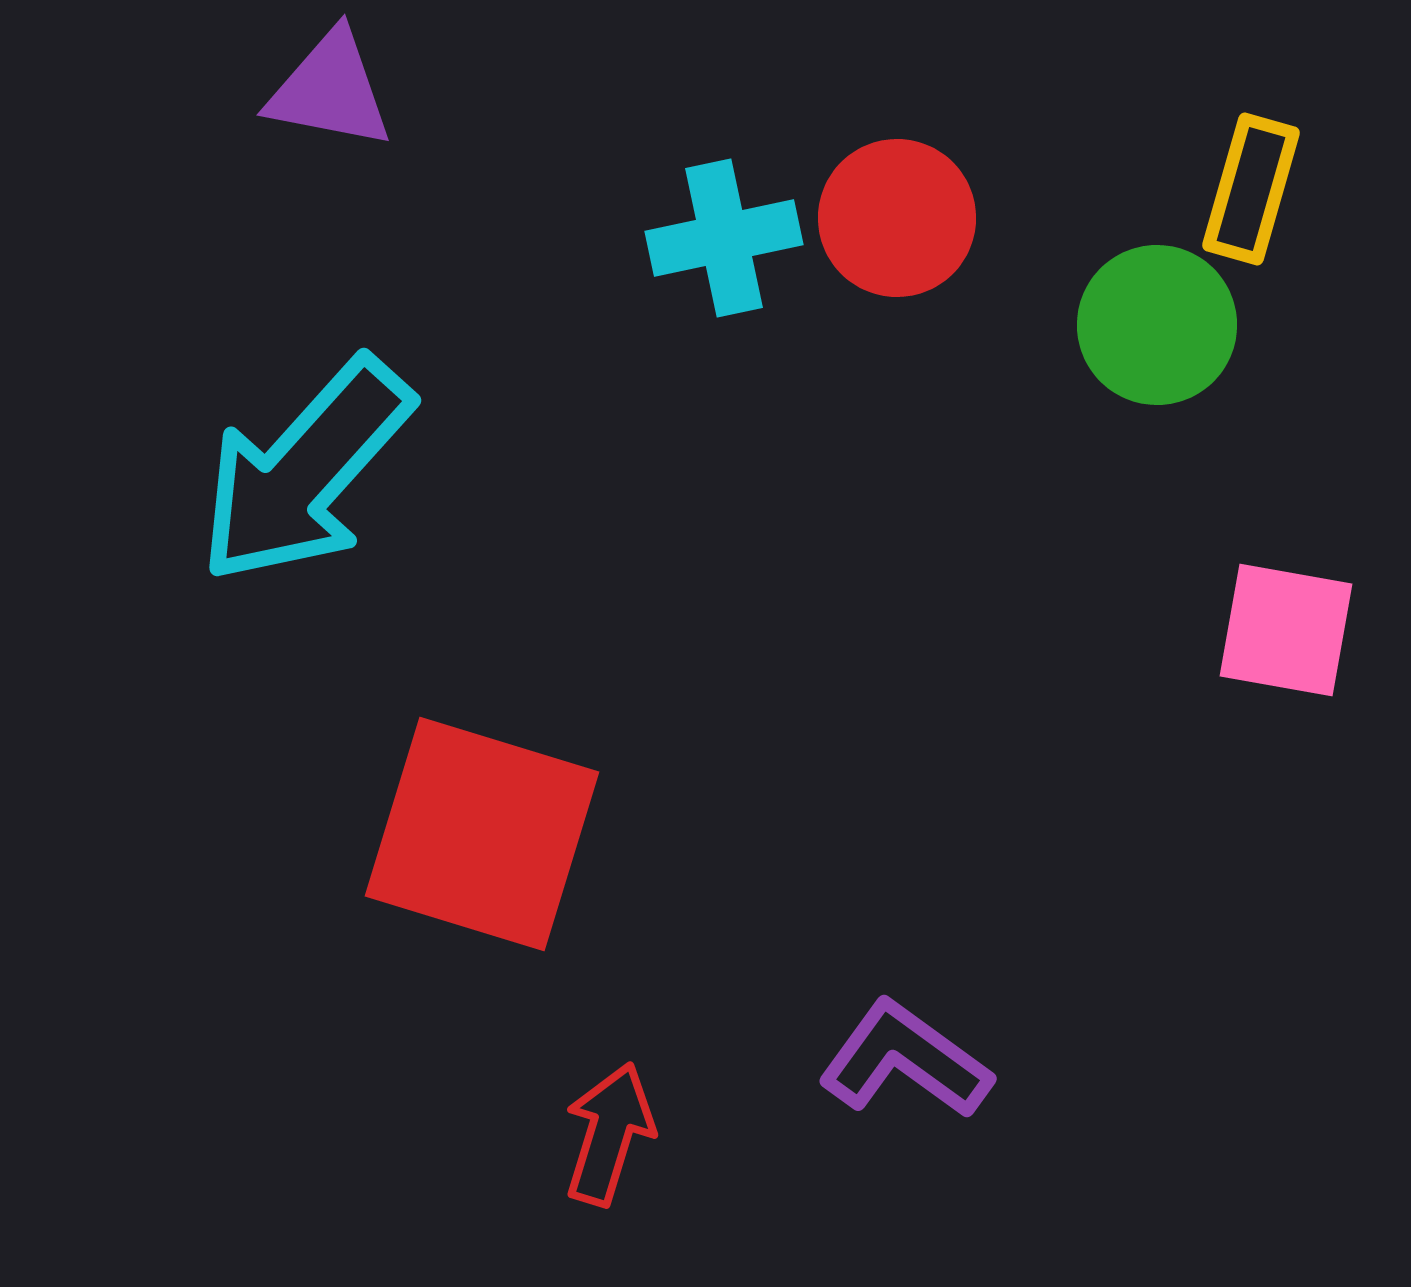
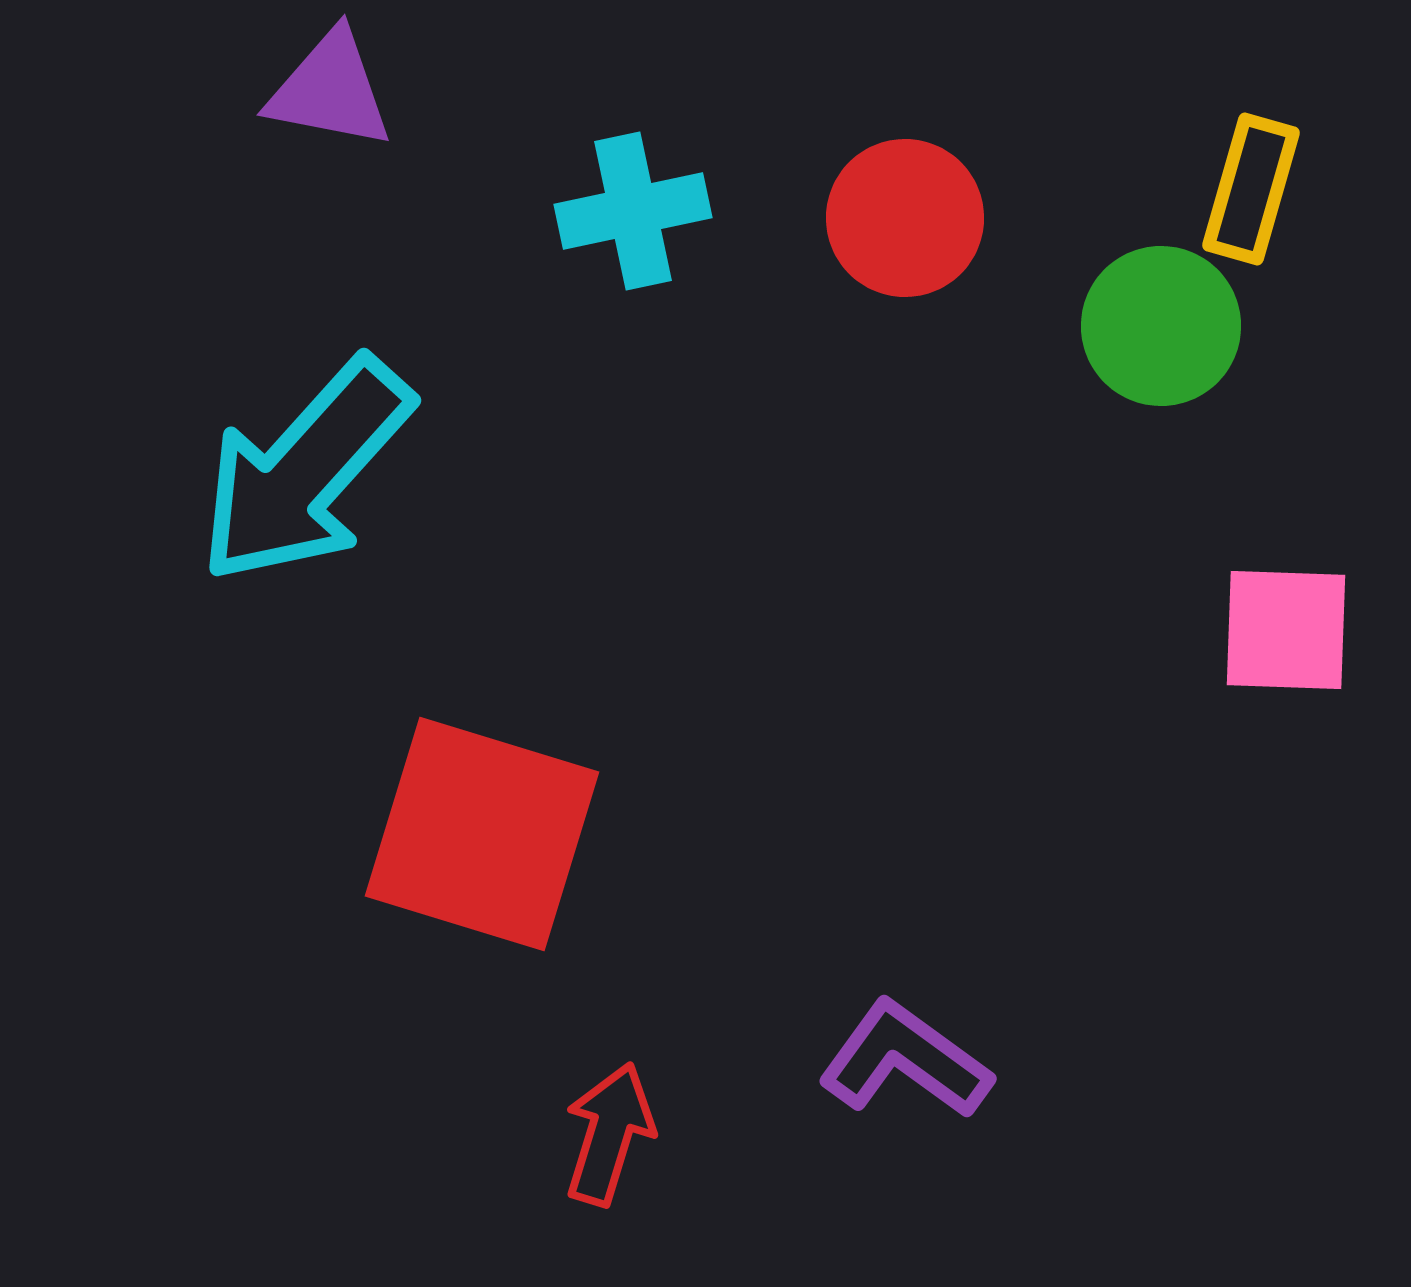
red circle: moved 8 px right
cyan cross: moved 91 px left, 27 px up
green circle: moved 4 px right, 1 px down
pink square: rotated 8 degrees counterclockwise
